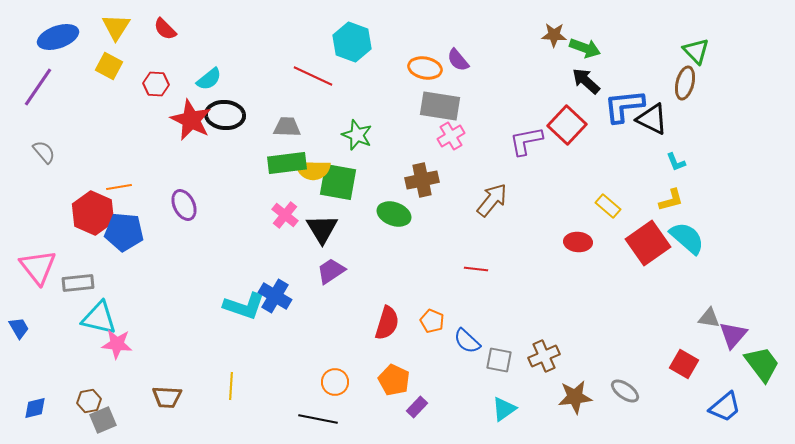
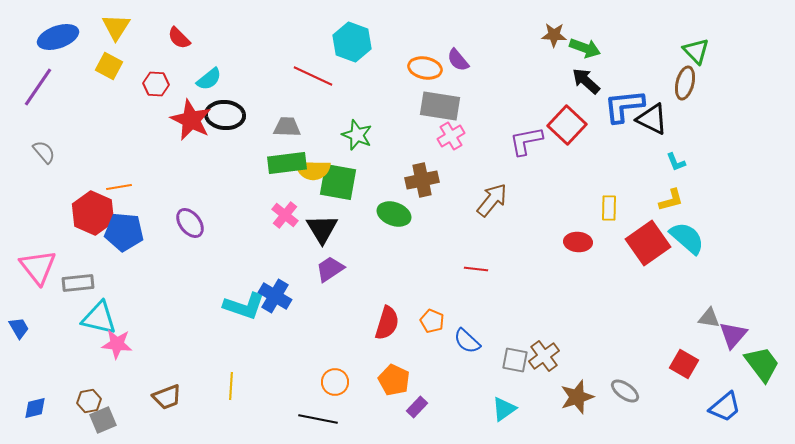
red semicircle at (165, 29): moved 14 px right, 9 px down
purple ellipse at (184, 205): moved 6 px right, 18 px down; rotated 12 degrees counterclockwise
yellow rectangle at (608, 206): moved 1 px right, 2 px down; rotated 50 degrees clockwise
purple trapezoid at (331, 271): moved 1 px left, 2 px up
brown cross at (544, 356): rotated 12 degrees counterclockwise
gray square at (499, 360): moved 16 px right
brown trapezoid at (167, 397): rotated 24 degrees counterclockwise
brown star at (575, 397): moved 2 px right; rotated 12 degrees counterclockwise
